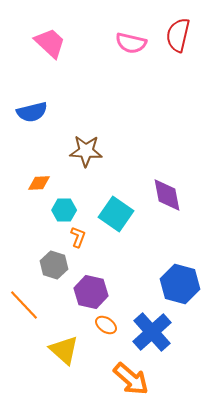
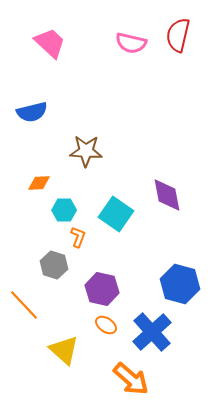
purple hexagon: moved 11 px right, 3 px up
